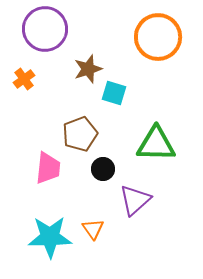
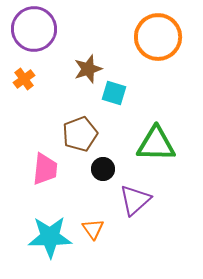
purple circle: moved 11 px left
pink trapezoid: moved 3 px left, 1 px down
